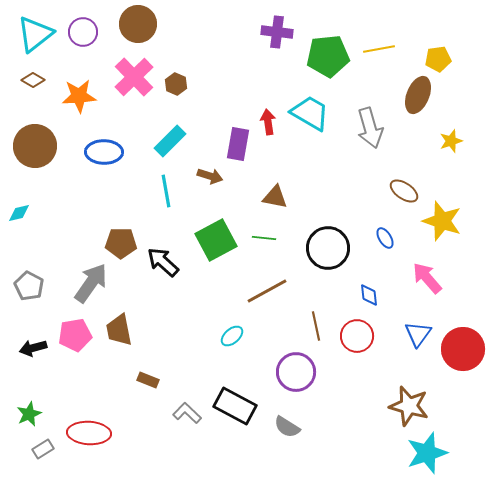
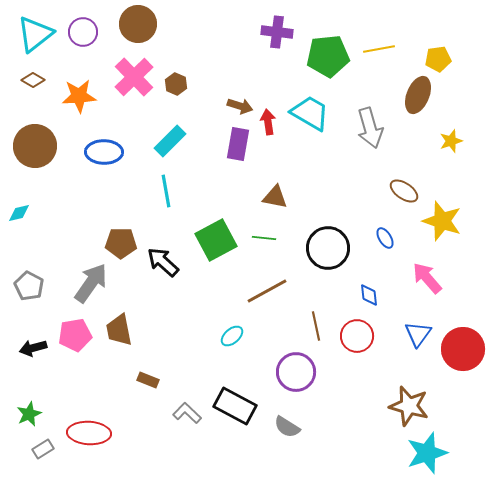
brown arrow at (210, 176): moved 30 px right, 70 px up
